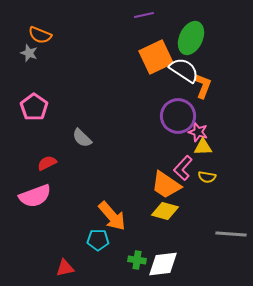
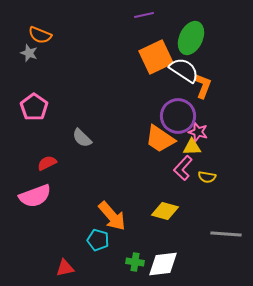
yellow triangle: moved 11 px left
orange trapezoid: moved 6 px left, 46 px up
gray line: moved 5 px left
cyan pentagon: rotated 15 degrees clockwise
green cross: moved 2 px left, 2 px down
